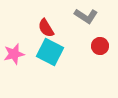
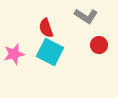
red semicircle: rotated 12 degrees clockwise
red circle: moved 1 px left, 1 px up
